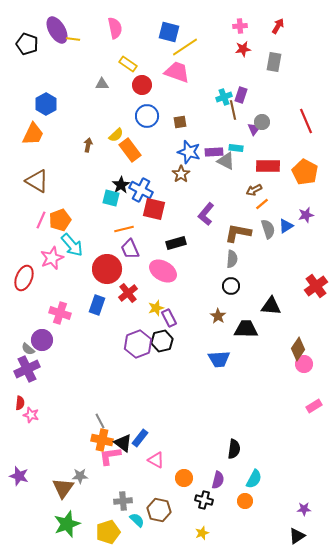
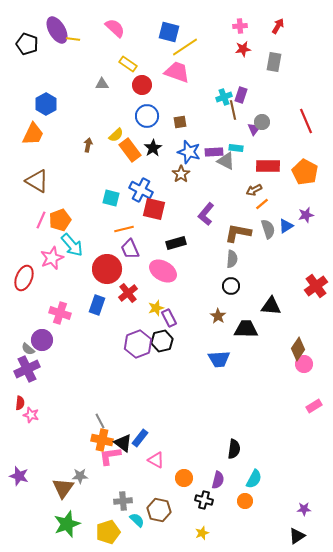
pink semicircle at (115, 28): rotated 35 degrees counterclockwise
black star at (121, 185): moved 32 px right, 37 px up
